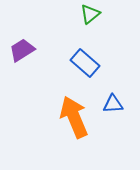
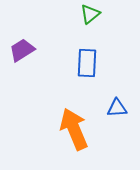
blue rectangle: moved 2 px right; rotated 52 degrees clockwise
blue triangle: moved 4 px right, 4 px down
orange arrow: moved 12 px down
